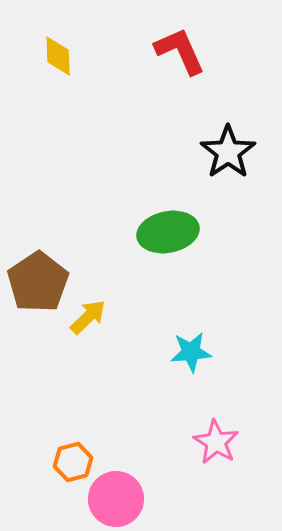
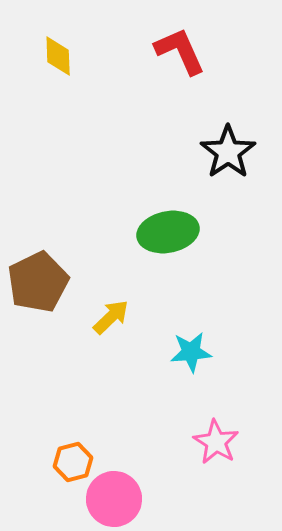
brown pentagon: rotated 8 degrees clockwise
yellow arrow: moved 23 px right
pink circle: moved 2 px left
